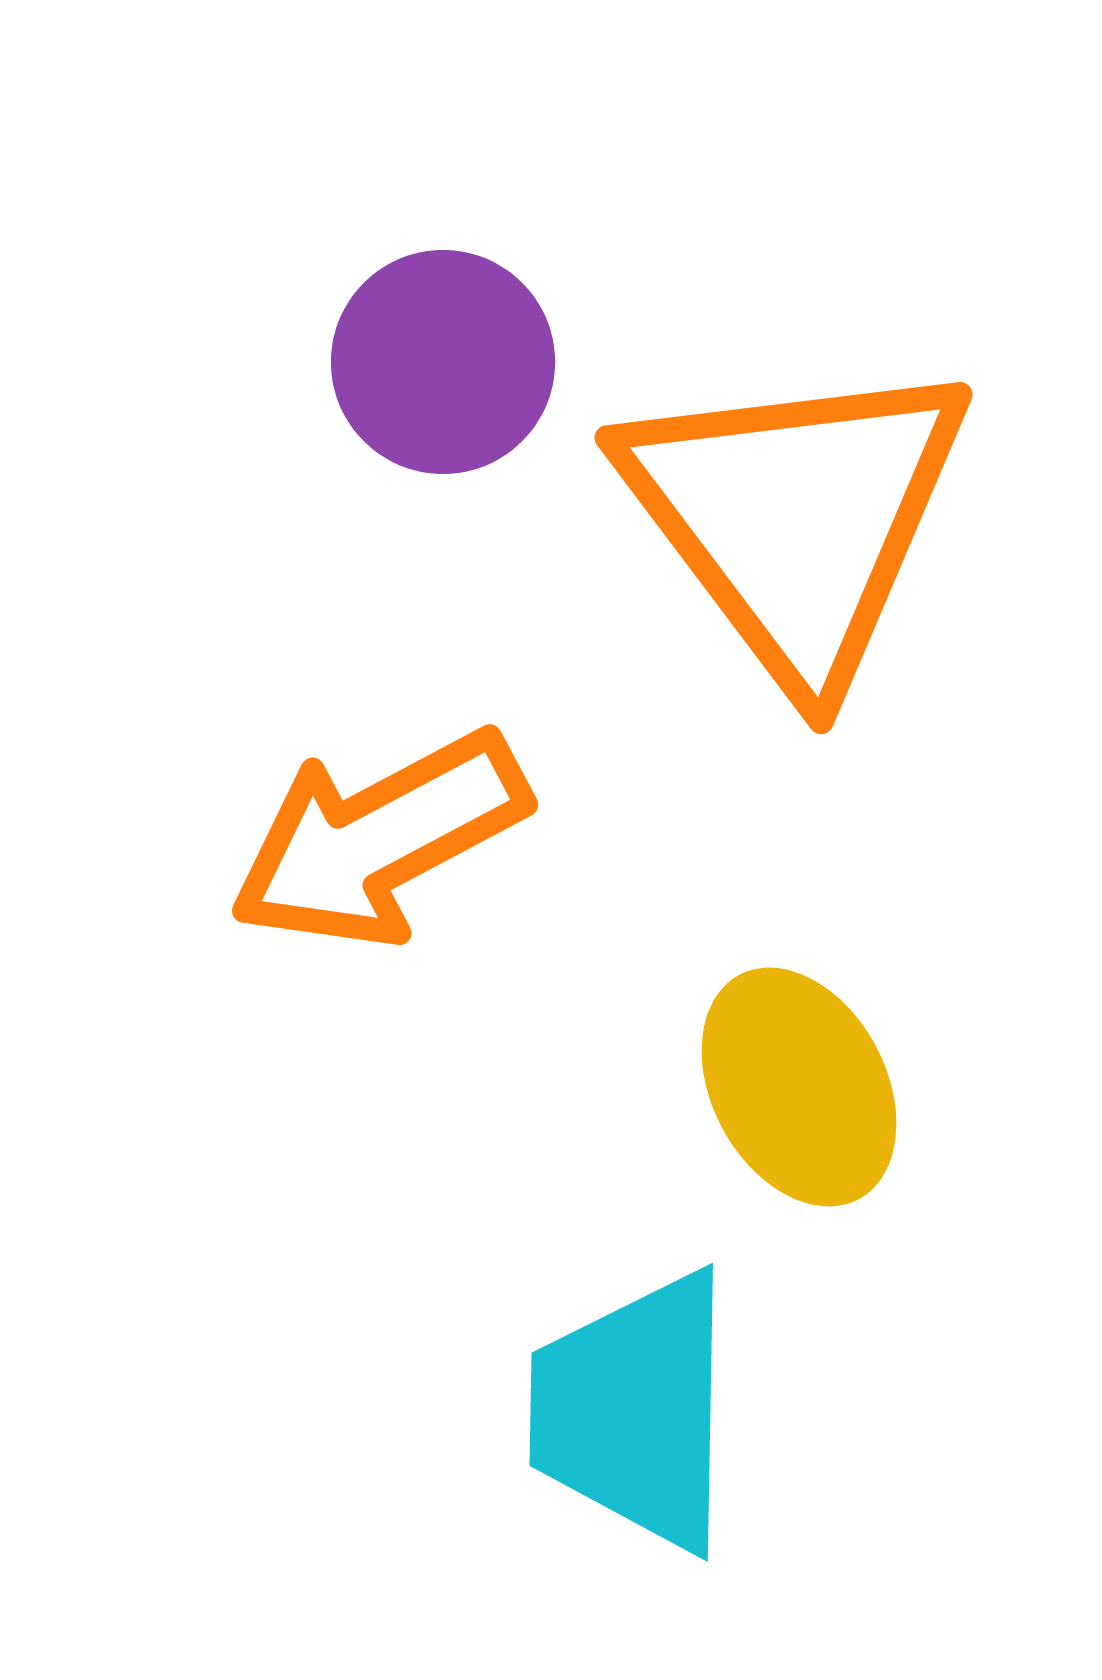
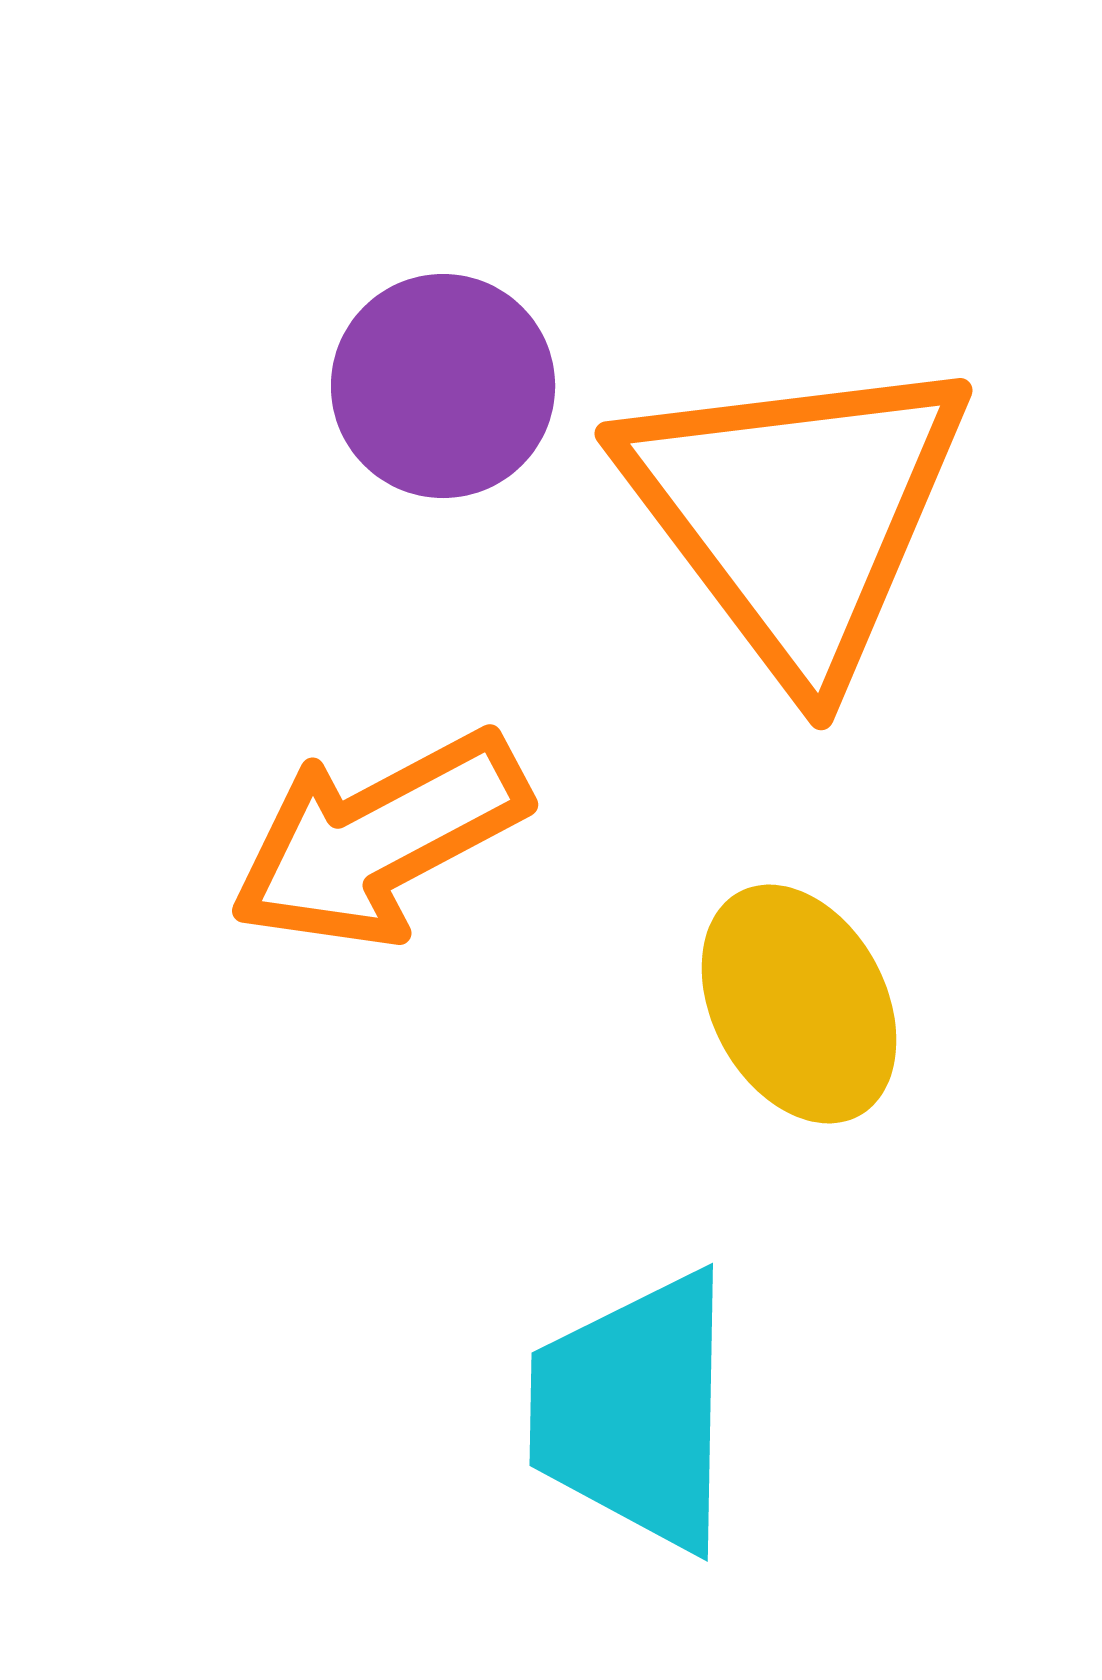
purple circle: moved 24 px down
orange triangle: moved 4 px up
yellow ellipse: moved 83 px up
